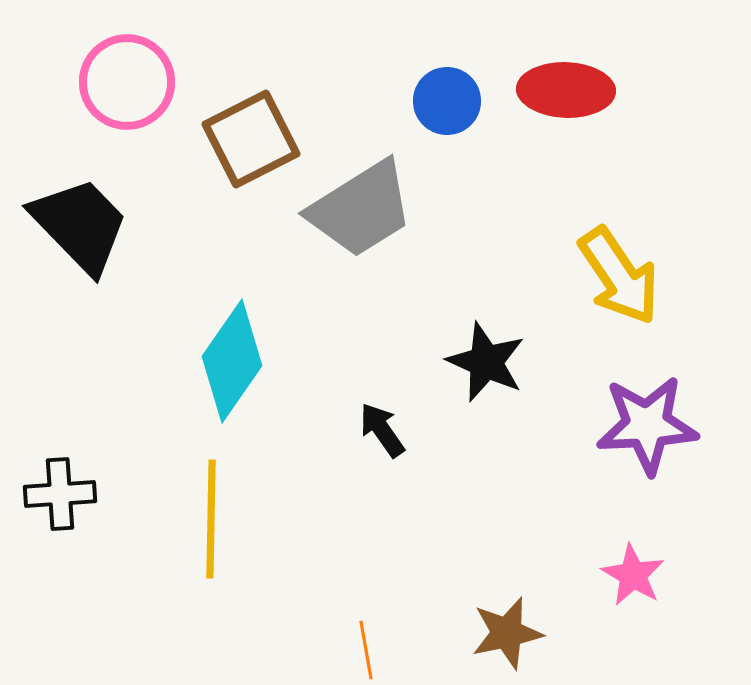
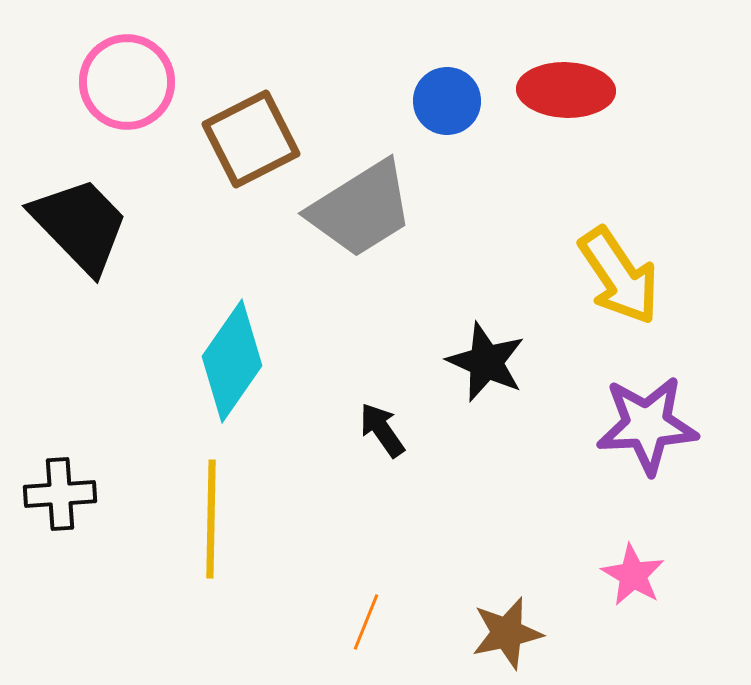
orange line: moved 28 px up; rotated 32 degrees clockwise
